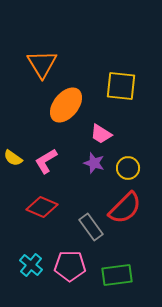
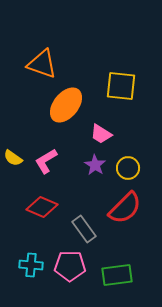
orange triangle: rotated 40 degrees counterclockwise
purple star: moved 1 px right, 2 px down; rotated 15 degrees clockwise
gray rectangle: moved 7 px left, 2 px down
cyan cross: rotated 35 degrees counterclockwise
